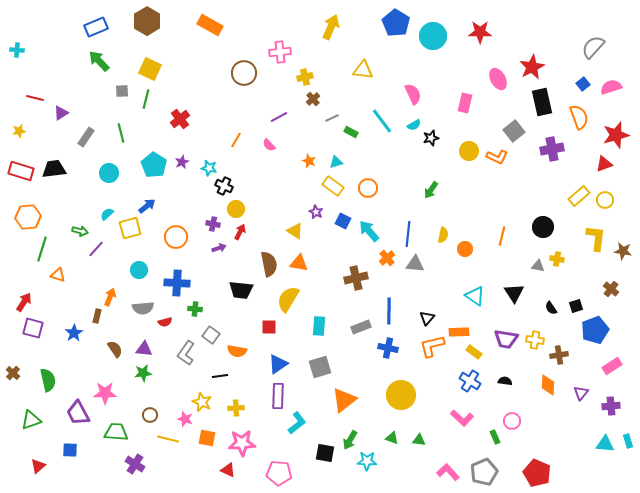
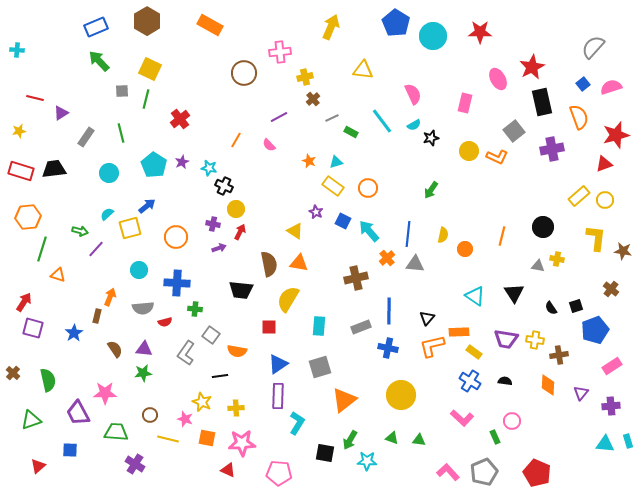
cyan L-shape at (297, 423): rotated 20 degrees counterclockwise
